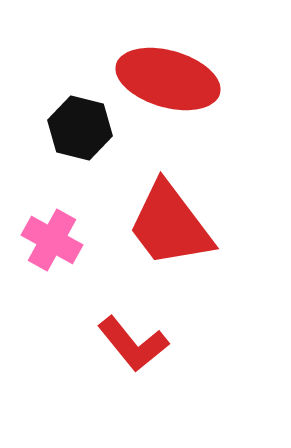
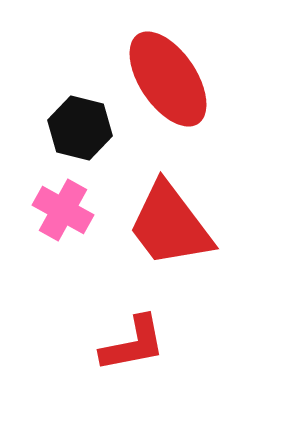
red ellipse: rotated 40 degrees clockwise
pink cross: moved 11 px right, 30 px up
red L-shape: rotated 62 degrees counterclockwise
